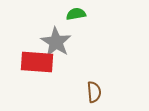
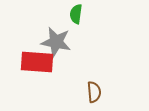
green semicircle: rotated 72 degrees counterclockwise
gray star: rotated 20 degrees counterclockwise
